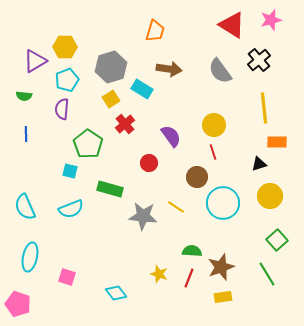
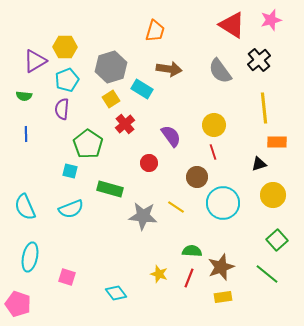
yellow circle at (270, 196): moved 3 px right, 1 px up
green line at (267, 274): rotated 20 degrees counterclockwise
